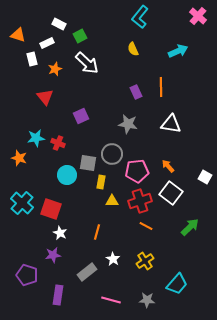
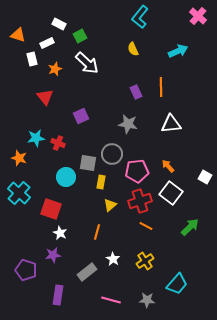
white triangle at (171, 124): rotated 15 degrees counterclockwise
cyan circle at (67, 175): moved 1 px left, 2 px down
yellow triangle at (112, 201): moved 2 px left, 4 px down; rotated 40 degrees counterclockwise
cyan cross at (22, 203): moved 3 px left, 10 px up
purple pentagon at (27, 275): moved 1 px left, 5 px up
